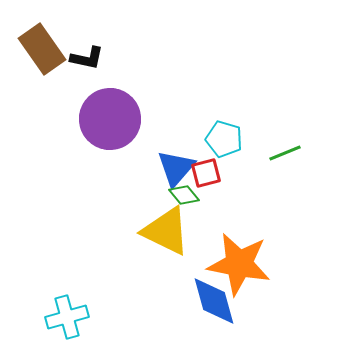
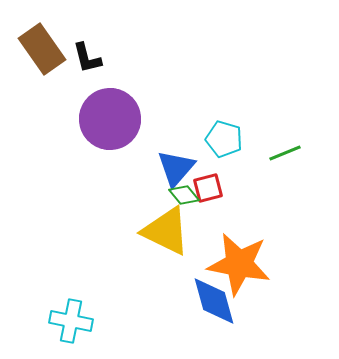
black L-shape: rotated 64 degrees clockwise
red square: moved 2 px right, 15 px down
cyan cross: moved 4 px right, 4 px down; rotated 27 degrees clockwise
